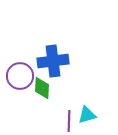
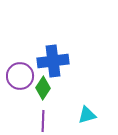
green diamond: moved 1 px right; rotated 30 degrees clockwise
purple line: moved 26 px left
